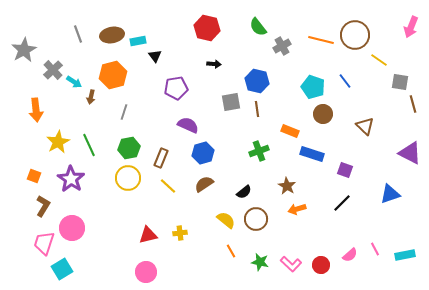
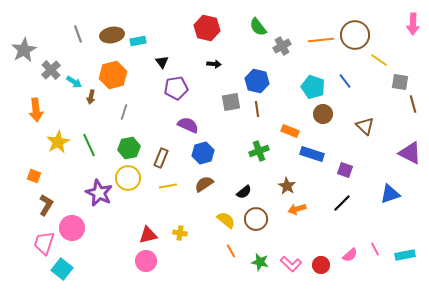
pink arrow at (411, 27): moved 2 px right, 3 px up; rotated 20 degrees counterclockwise
orange line at (321, 40): rotated 20 degrees counterclockwise
black triangle at (155, 56): moved 7 px right, 6 px down
gray cross at (53, 70): moved 2 px left
purple star at (71, 179): moved 28 px right, 14 px down; rotated 8 degrees counterclockwise
yellow line at (168, 186): rotated 54 degrees counterclockwise
brown L-shape at (43, 206): moved 3 px right, 1 px up
yellow cross at (180, 233): rotated 16 degrees clockwise
cyan square at (62, 269): rotated 20 degrees counterclockwise
pink circle at (146, 272): moved 11 px up
